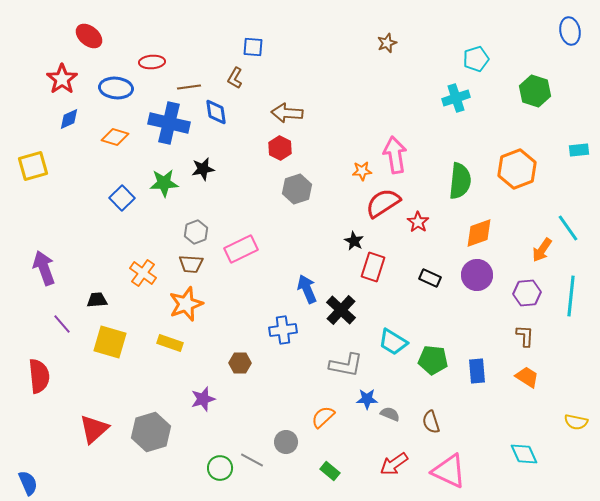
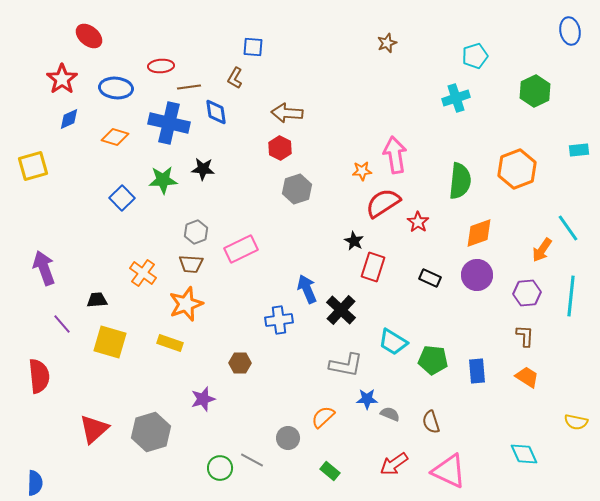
cyan pentagon at (476, 59): moved 1 px left, 3 px up
red ellipse at (152, 62): moved 9 px right, 4 px down
green hexagon at (535, 91): rotated 16 degrees clockwise
black star at (203, 169): rotated 15 degrees clockwise
green star at (164, 183): moved 1 px left, 3 px up
blue cross at (283, 330): moved 4 px left, 10 px up
gray circle at (286, 442): moved 2 px right, 4 px up
blue semicircle at (28, 483): moved 7 px right; rotated 25 degrees clockwise
